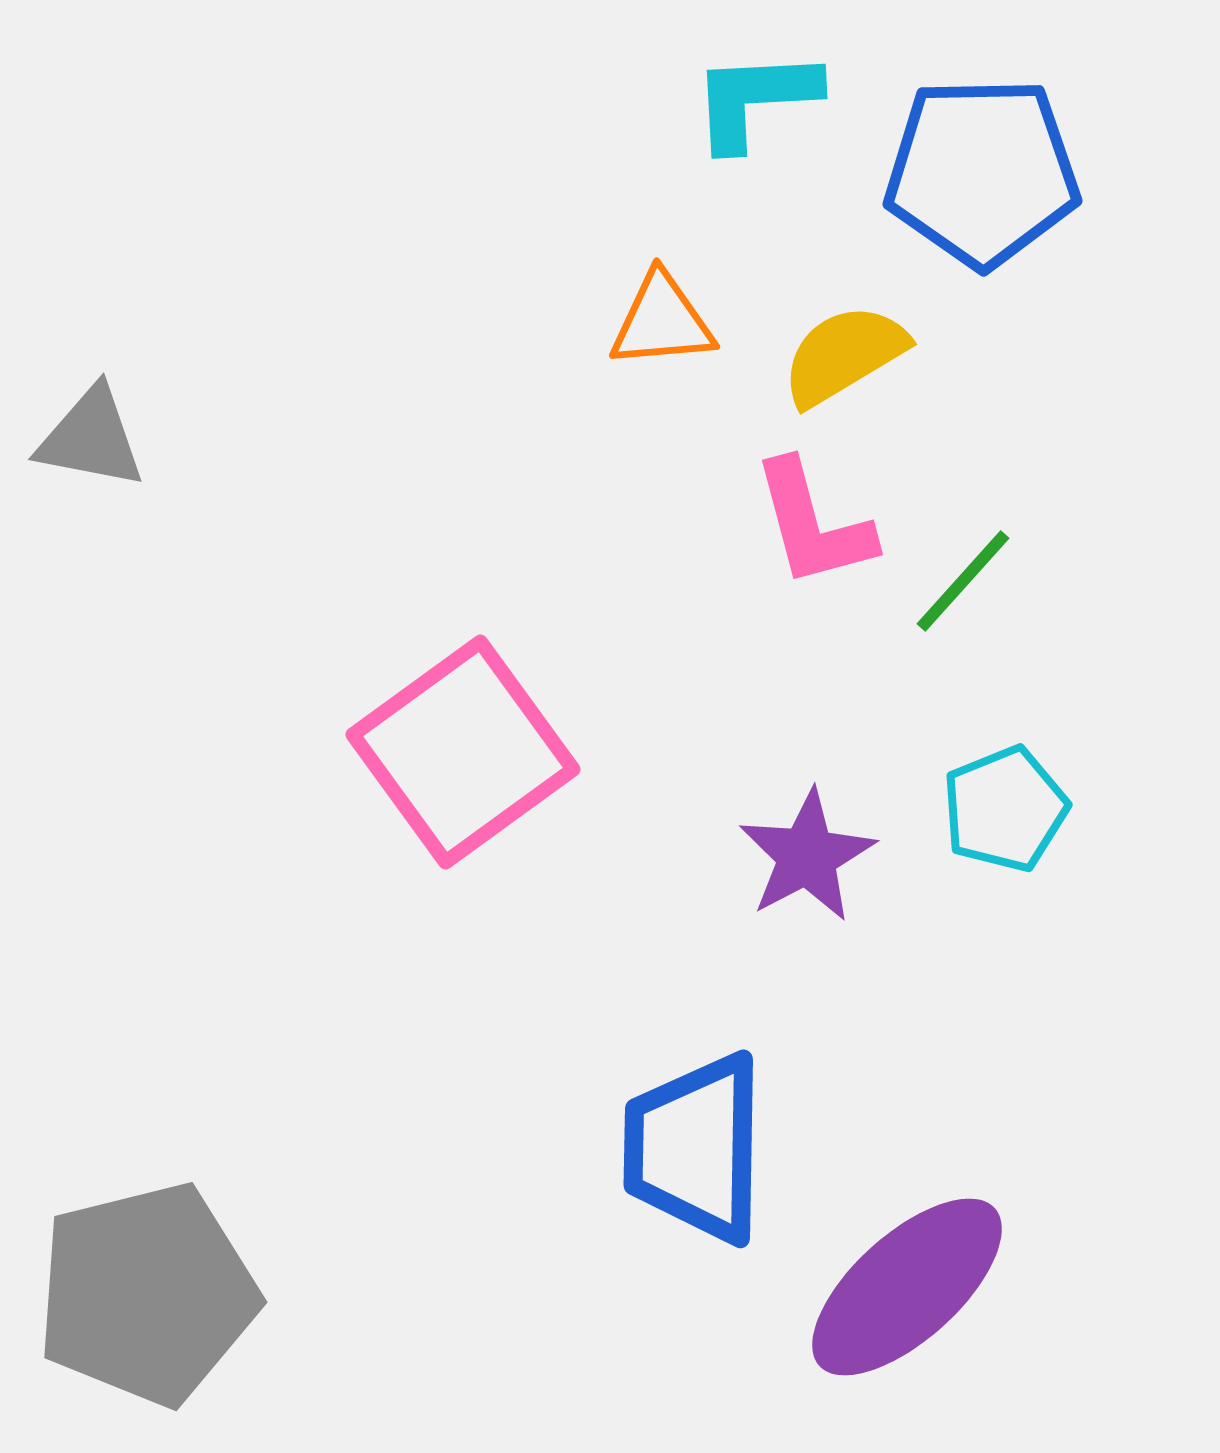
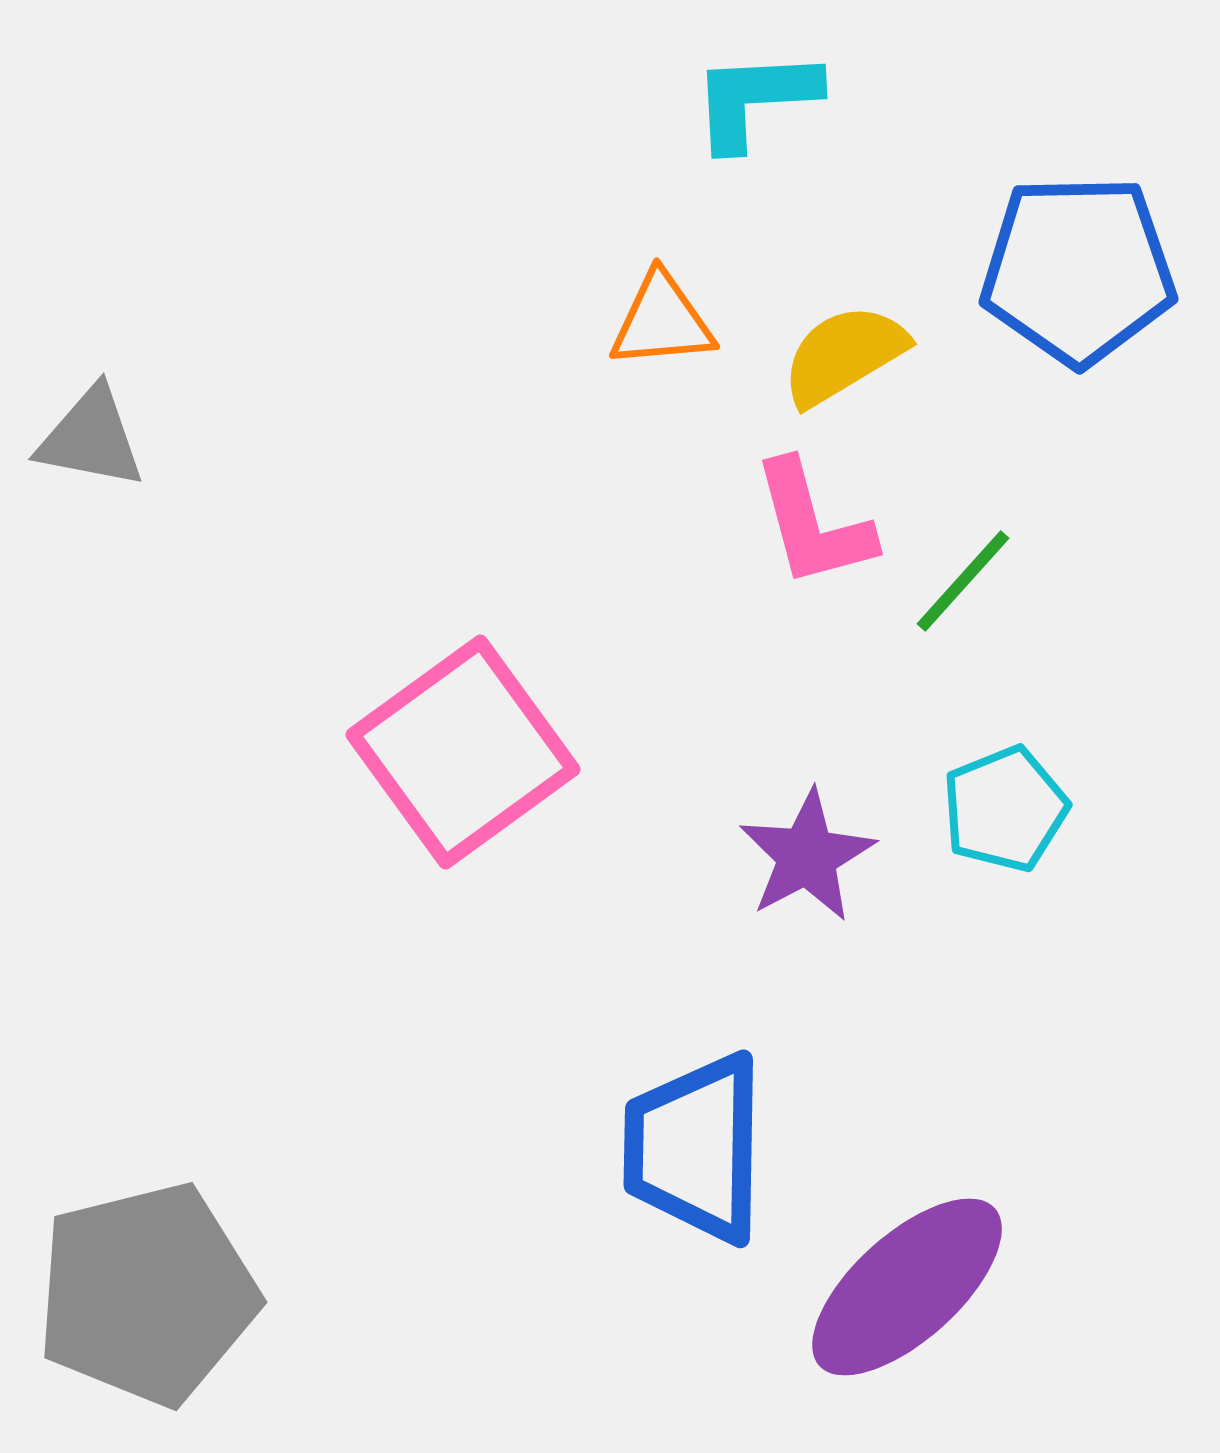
blue pentagon: moved 96 px right, 98 px down
